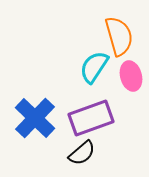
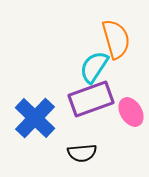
orange semicircle: moved 3 px left, 3 px down
pink ellipse: moved 36 px down; rotated 16 degrees counterclockwise
purple rectangle: moved 19 px up
black semicircle: rotated 36 degrees clockwise
